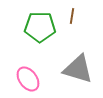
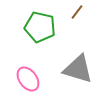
brown line: moved 5 px right, 4 px up; rotated 28 degrees clockwise
green pentagon: rotated 12 degrees clockwise
